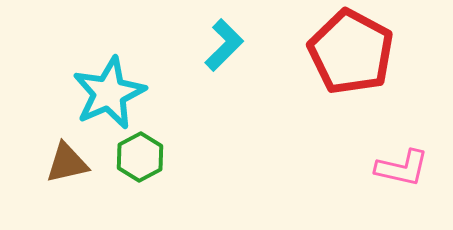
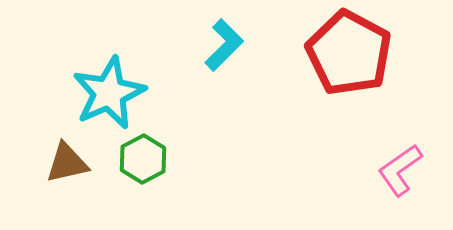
red pentagon: moved 2 px left, 1 px down
green hexagon: moved 3 px right, 2 px down
pink L-shape: moved 2 px left, 2 px down; rotated 132 degrees clockwise
